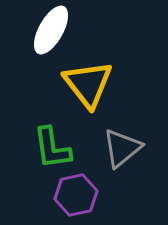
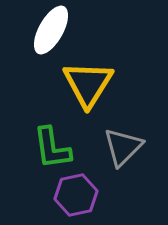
yellow triangle: rotated 10 degrees clockwise
gray triangle: moved 1 px right, 1 px up; rotated 6 degrees counterclockwise
